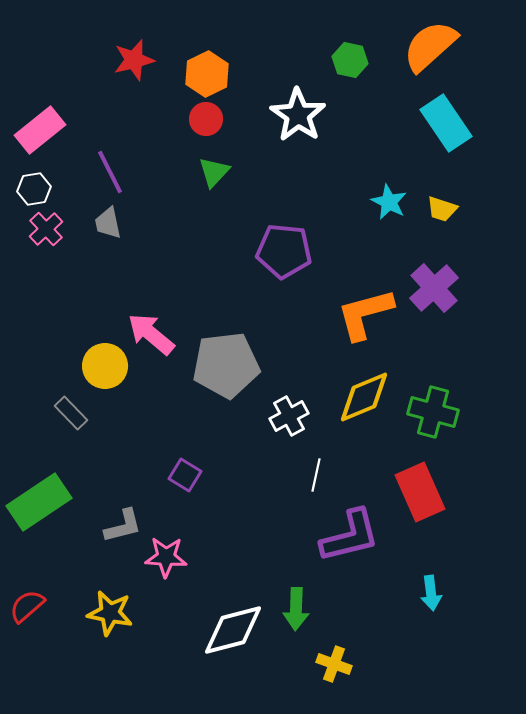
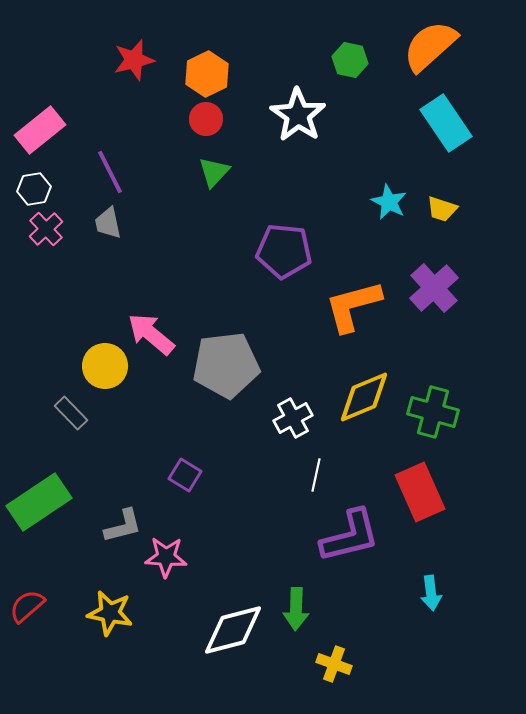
orange L-shape: moved 12 px left, 8 px up
white cross: moved 4 px right, 2 px down
